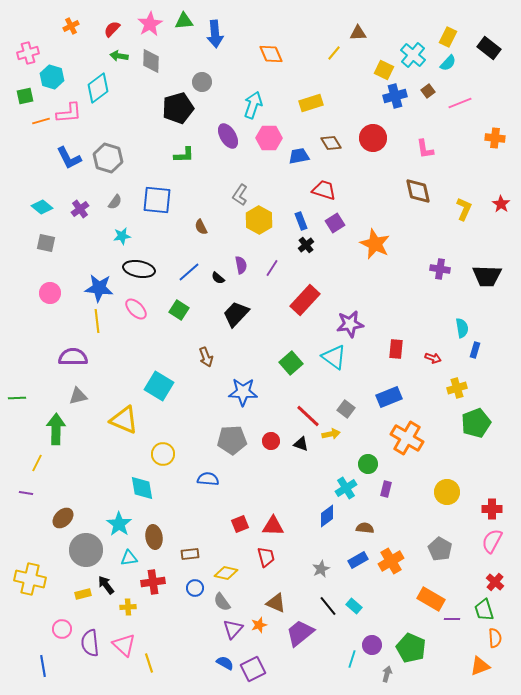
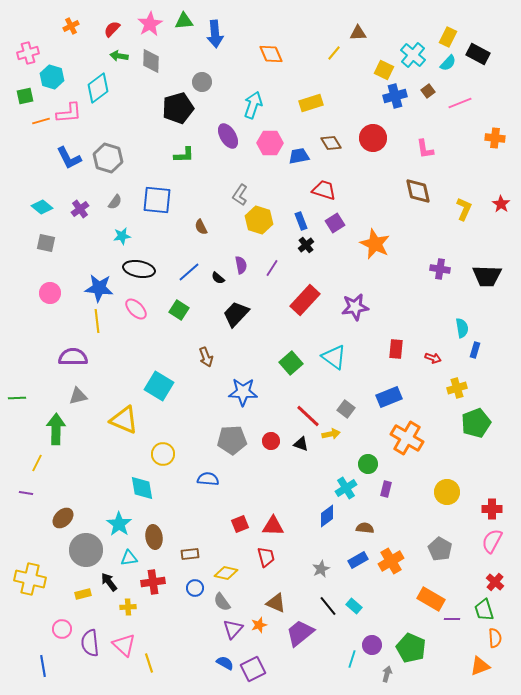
black rectangle at (489, 48): moved 11 px left, 6 px down; rotated 10 degrees counterclockwise
pink hexagon at (269, 138): moved 1 px right, 5 px down
yellow hexagon at (259, 220): rotated 12 degrees counterclockwise
purple star at (350, 324): moved 5 px right, 17 px up
black arrow at (106, 585): moved 3 px right, 3 px up
